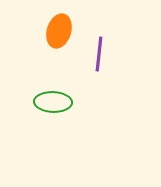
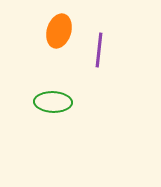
purple line: moved 4 px up
